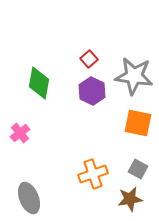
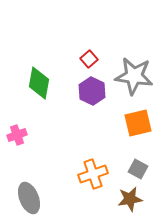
orange square: rotated 24 degrees counterclockwise
pink cross: moved 3 px left, 2 px down; rotated 18 degrees clockwise
